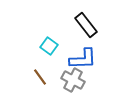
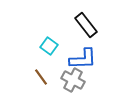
brown line: moved 1 px right
